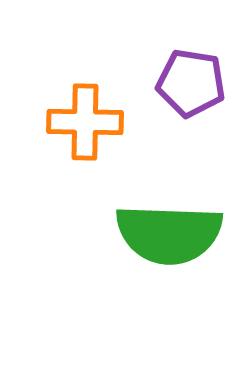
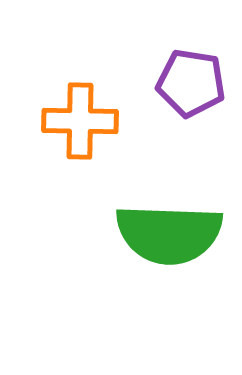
orange cross: moved 5 px left, 1 px up
